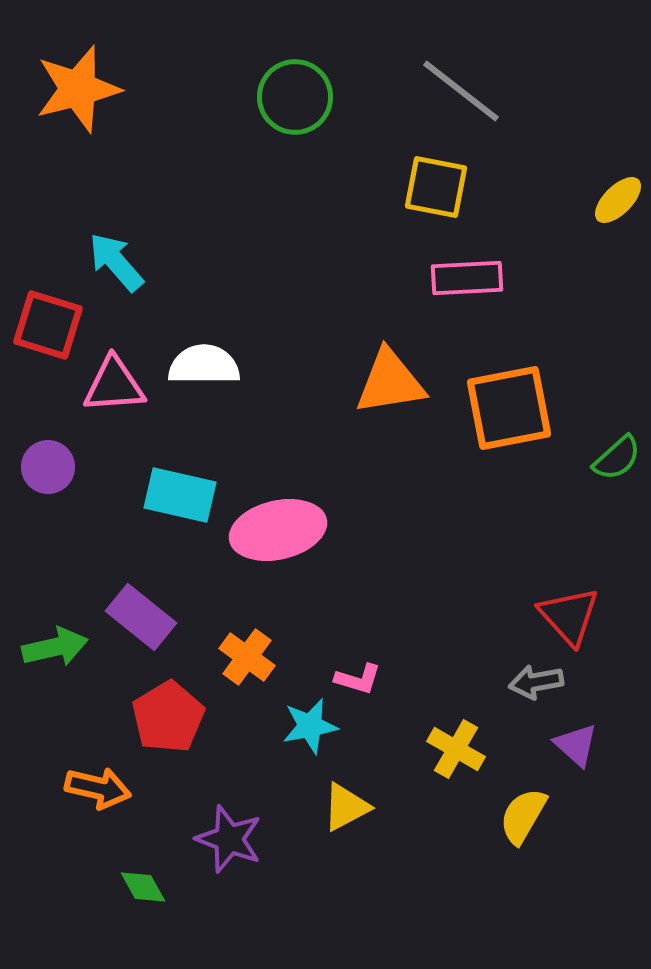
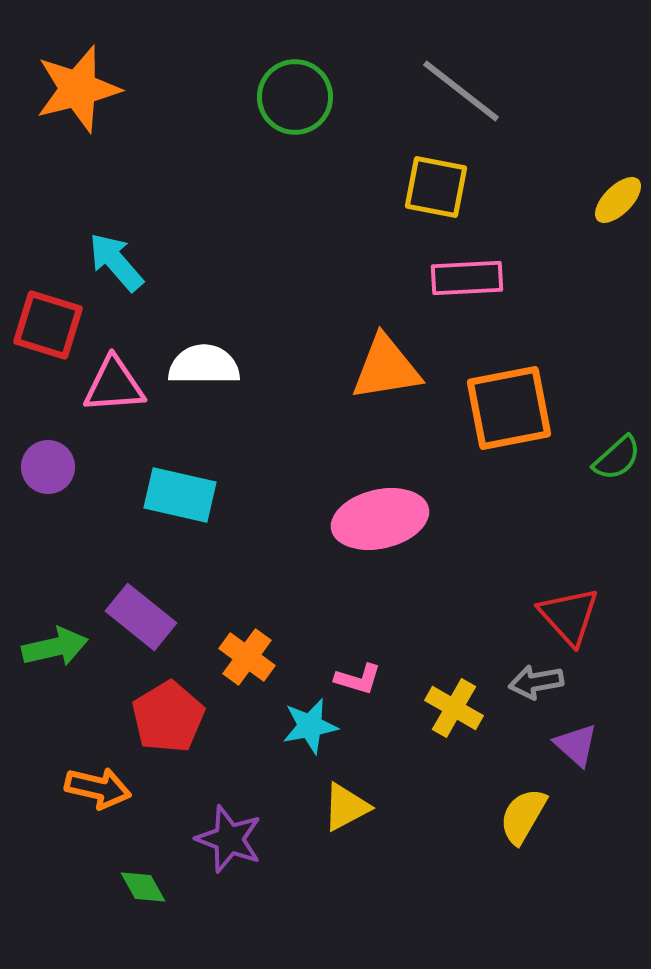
orange triangle: moved 4 px left, 14 px up
pink ellipse: moved 102 px right, 11 px up
yellow cross: moved 2 px left, 41 px up
